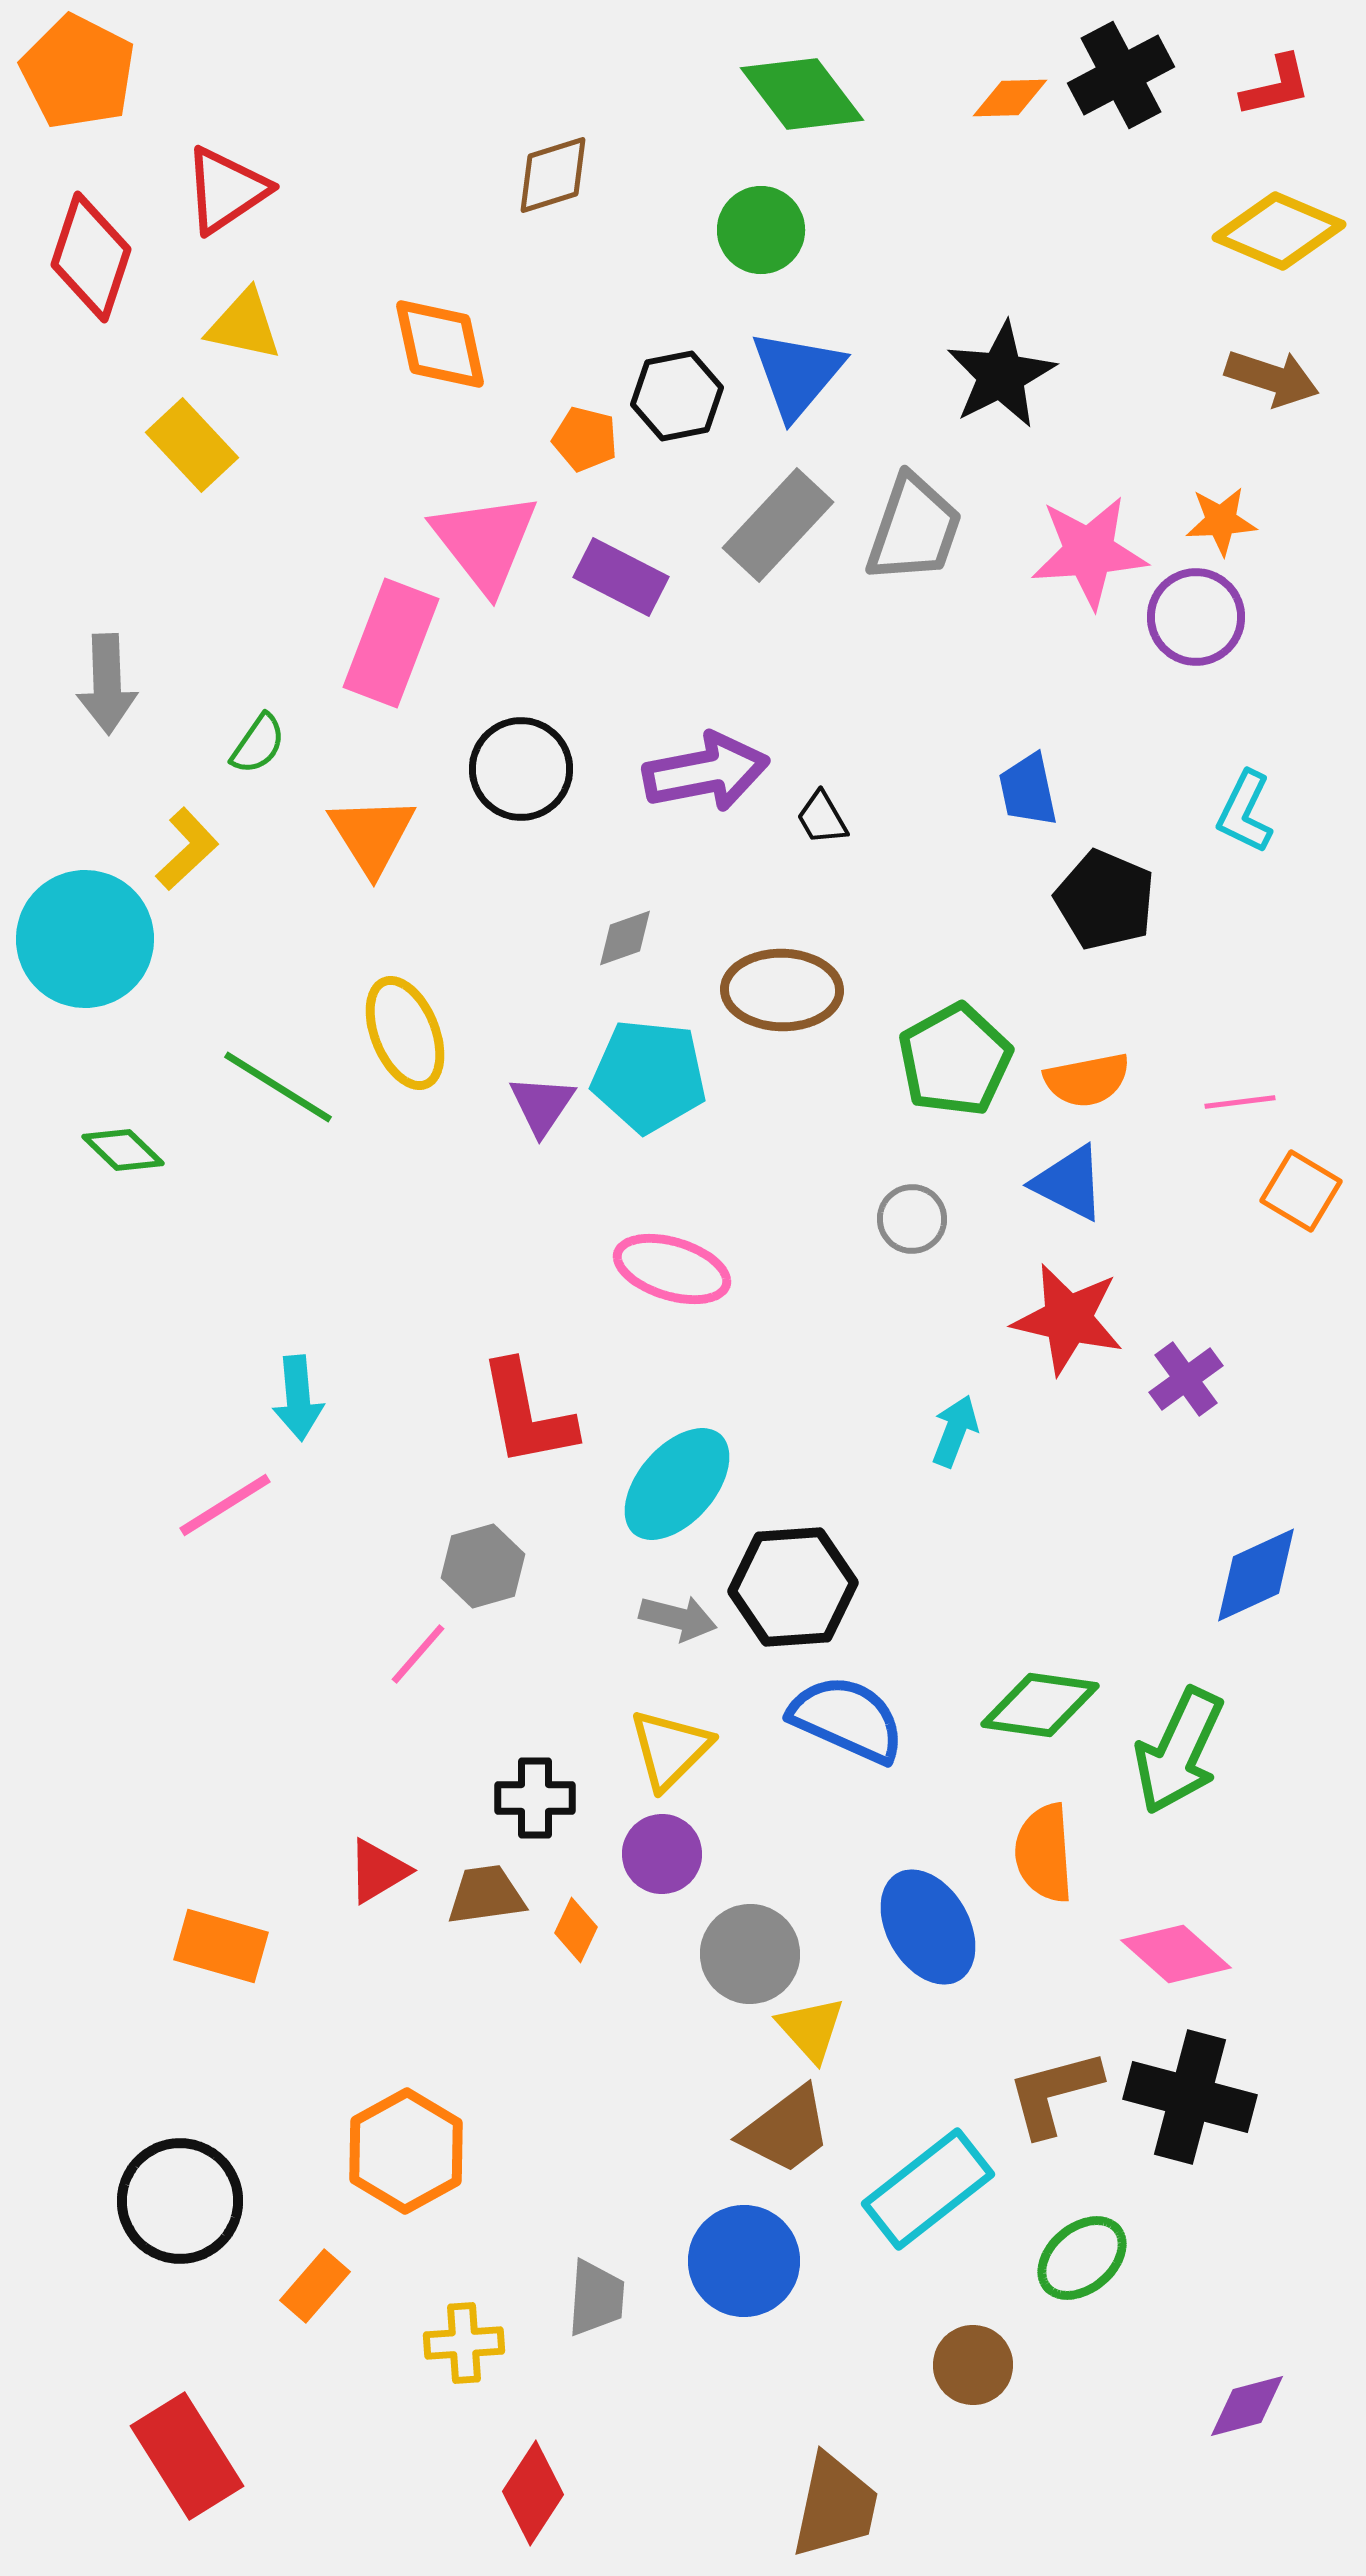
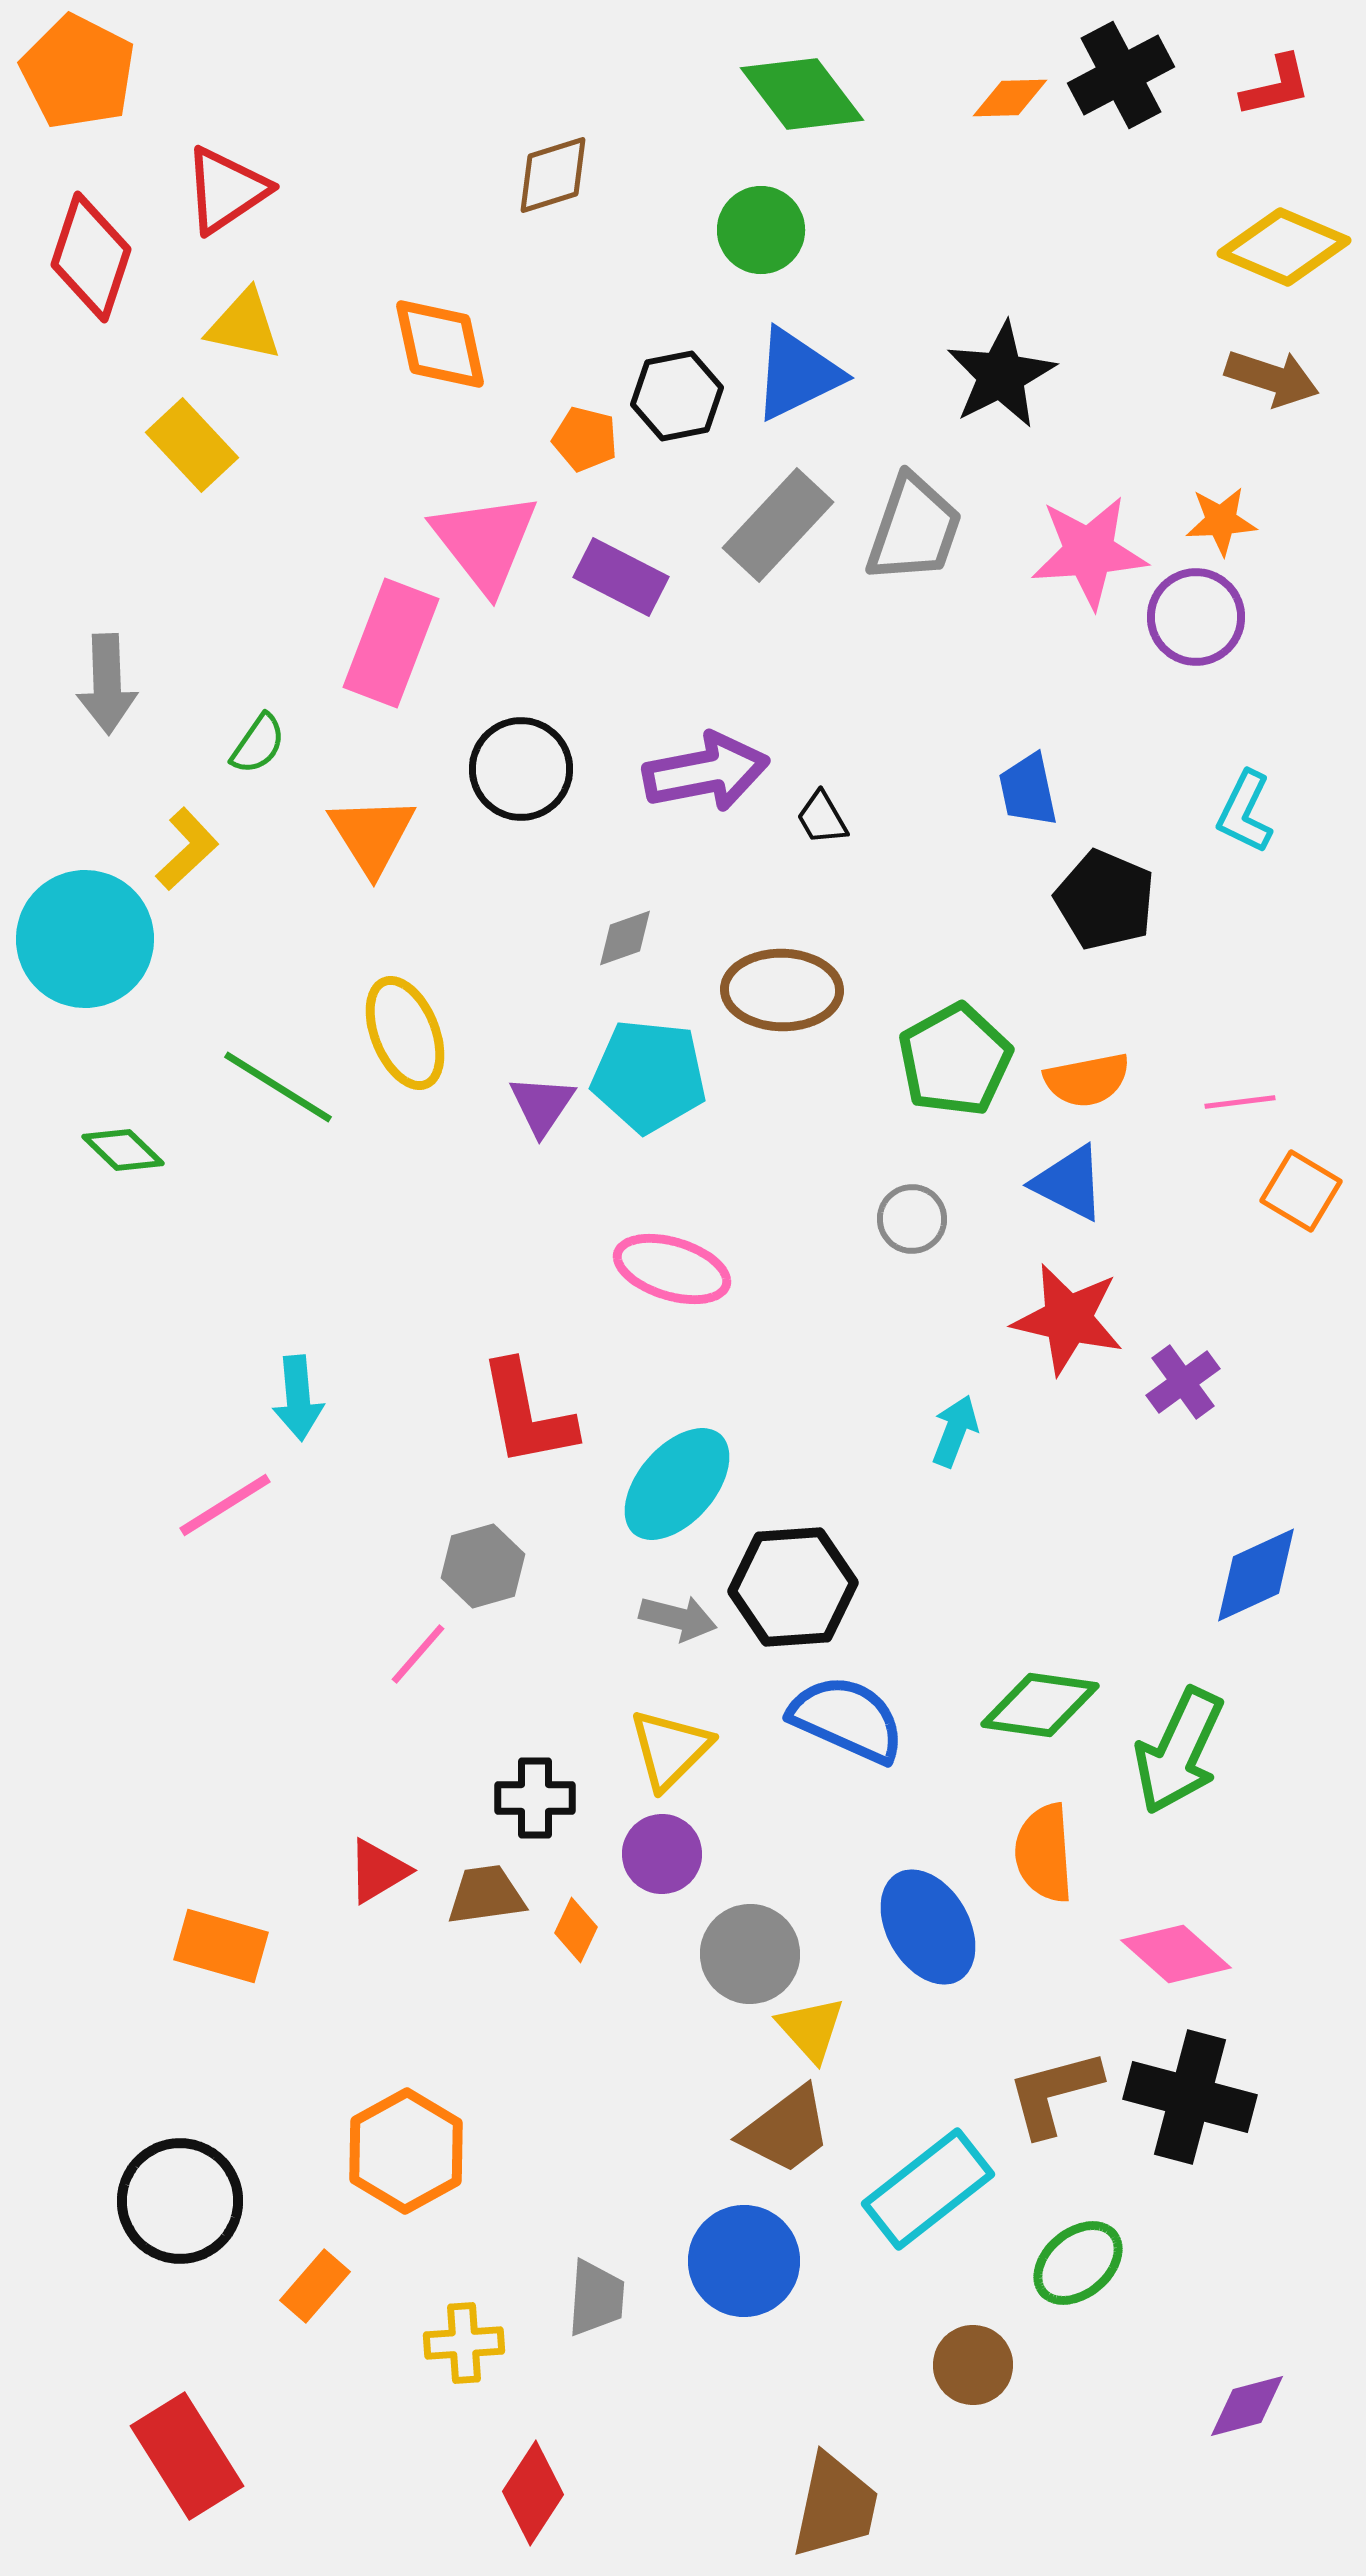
yellow diamond at (1279, 231): moved 5 px right, 16 px down
blue triangle at (797, 374): rotated 24 degrees clockwise
purple cross at (1186, 1379): moved 3 px left, 3 px down
green ellipse at (1082, 2258): moved 4 px left, 5 px down
